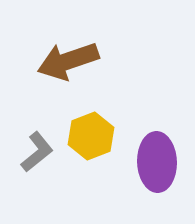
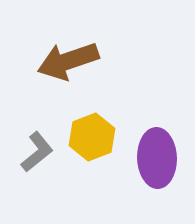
yellow hexagon: moved 1 px right, 1 px down
purple ellipse: moved 4 px up
